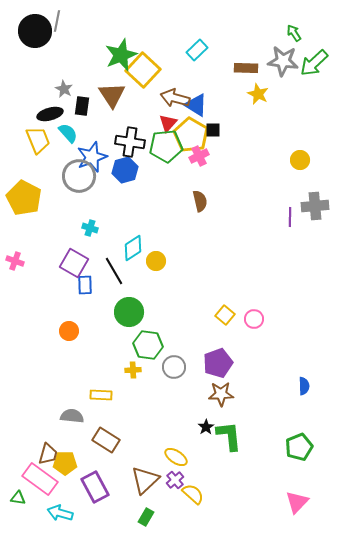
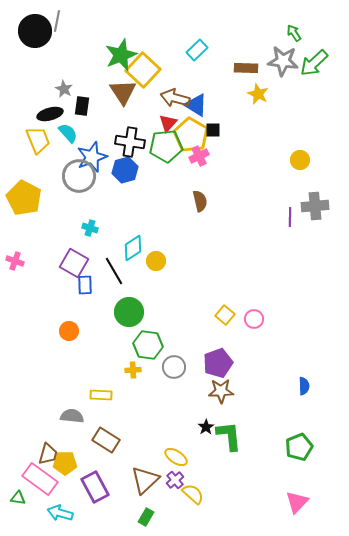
brown triangle at (112, 95): moved 11 px right, 3 px up
brown star at (221, 394): moved 3 px up
